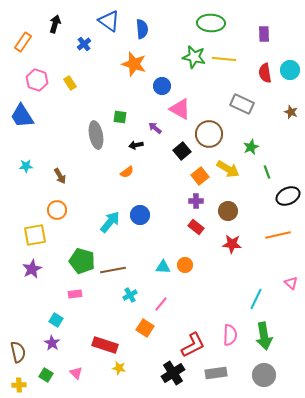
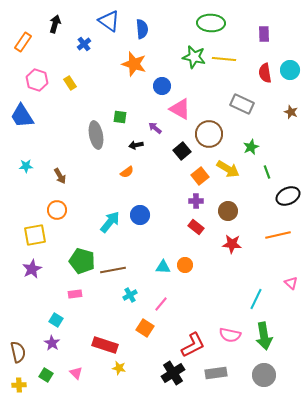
pink semicircle at (230, 335): rotated 100 degrees clockwise
